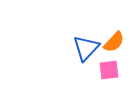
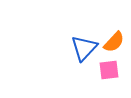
blue triangle: moved 2 px left
